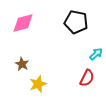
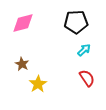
black pentagon: rotated 15 degrees counterclockwise
cyan arrow: moved 12 px left, 4 px up
red semicircle: rotated 60 degrees counterclockwise
yellow star: rotated 12 degrees counterclockwise
